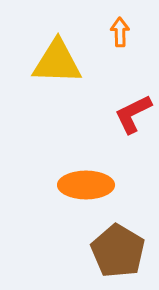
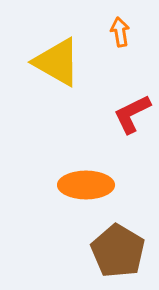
orange arrow: rotated 8 degrees counterclockwise
yellow triangle: rotated 28 degrees clockwise
red L-shape: moved 1 px left
